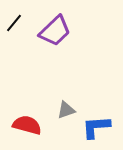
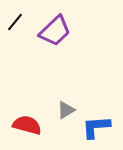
black line: moved 1 px right, 1 px up
gray triangle: rotated 12 degrees counterclockwise
